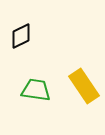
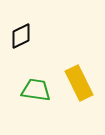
yellow rectangle: moved 5 px left, 3 px up; rotated 8 degrees clockwise
